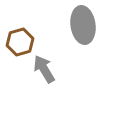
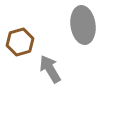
gray arrow: moved 6 px right
